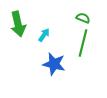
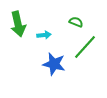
green semicircle: moved 7 px left, 4 px down
cyan arrow: rotated 48 degrees clockwise
green line: moved 2 px right, 4 px down; rotated 28 degrees clockwise
